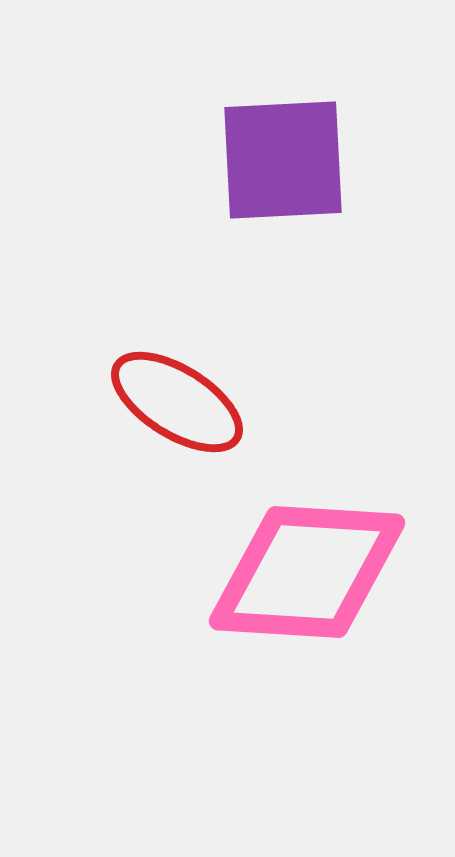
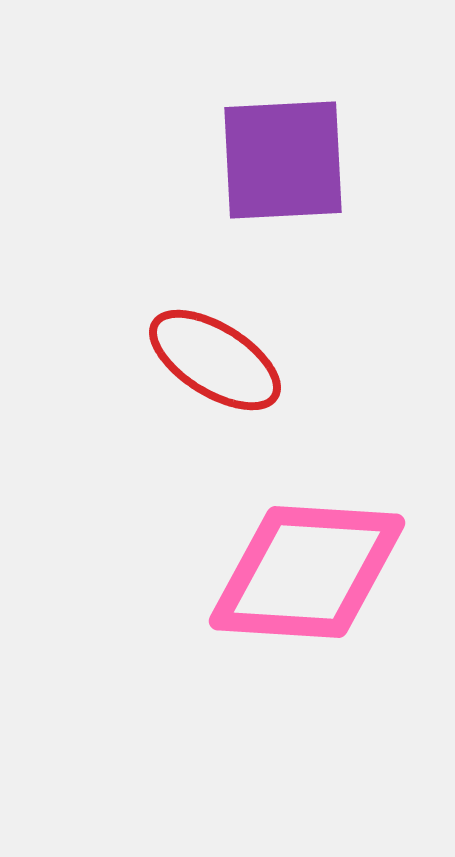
red ellipse: moved 38 px right, 42 px up
